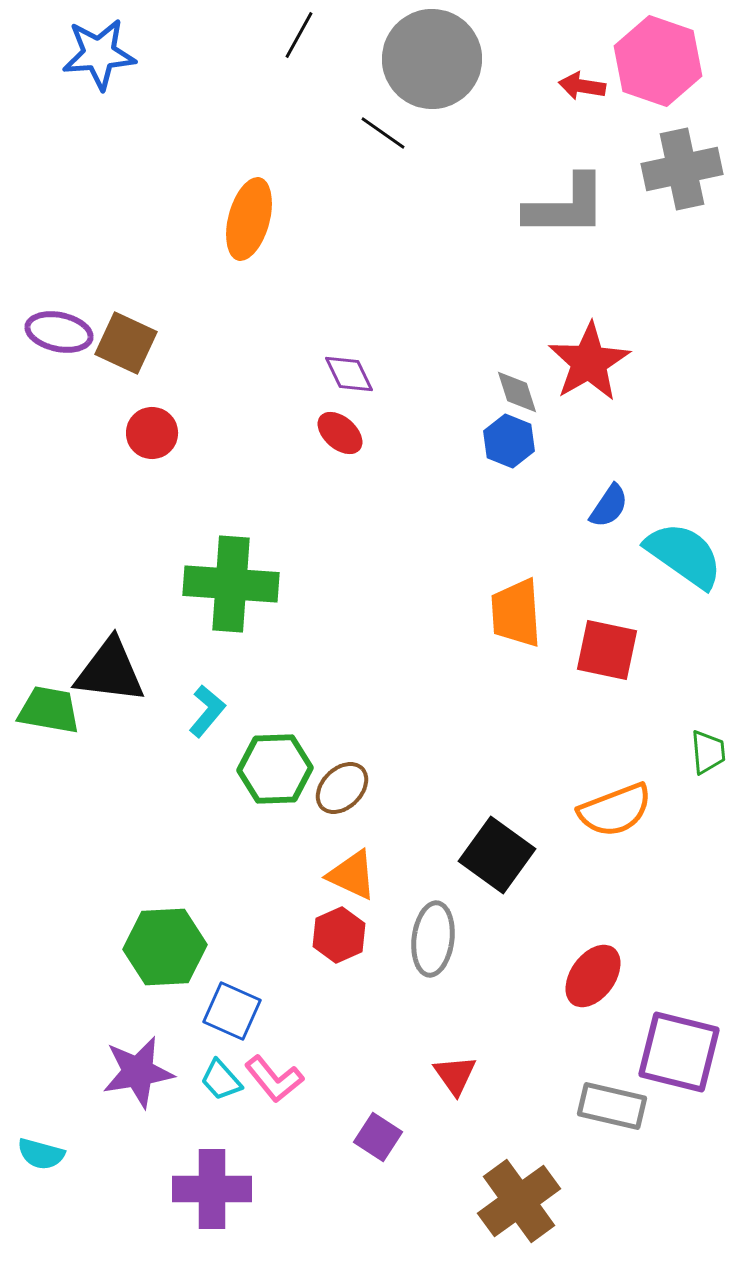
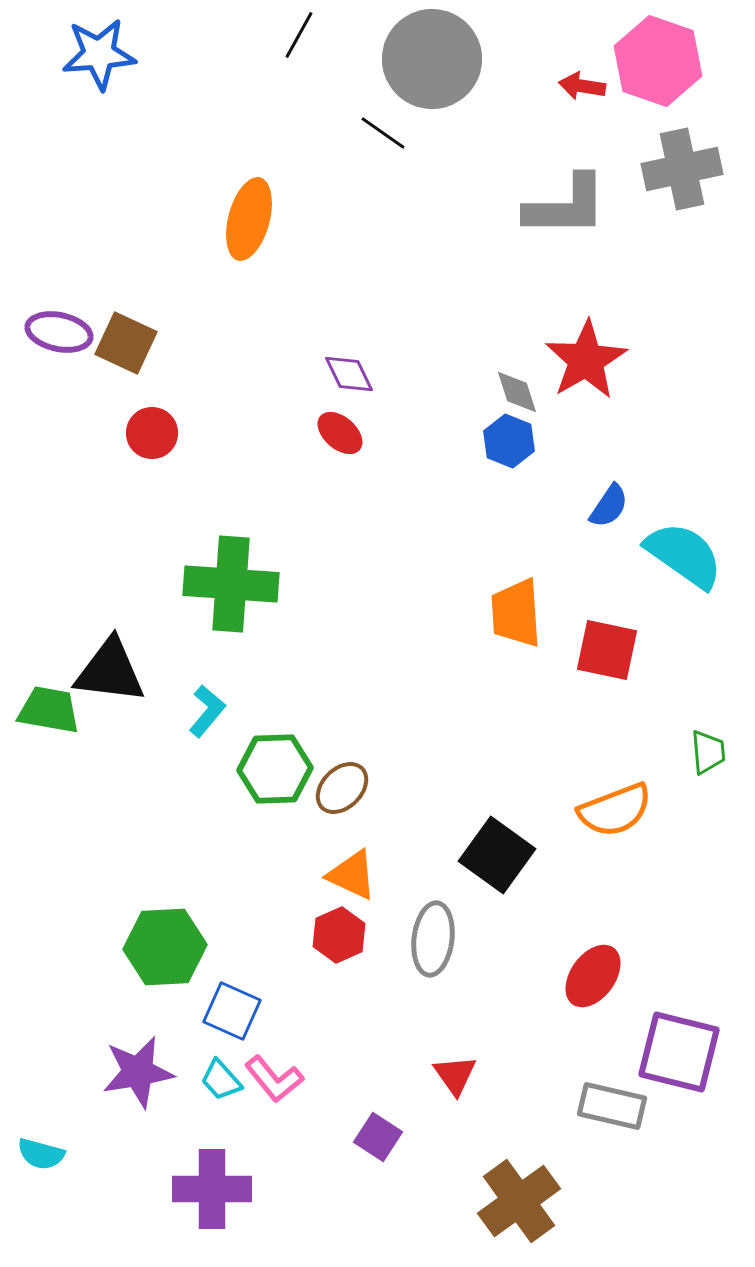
red star at (589, 362): moved 3 px left, 2 px up
